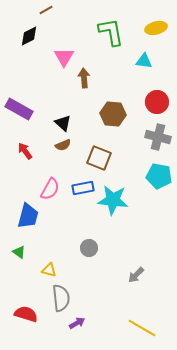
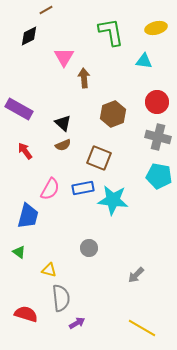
brown hexagon: rotated 25 degrees counterclockwise
